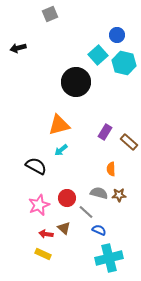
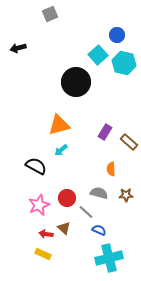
brown star: moved 7 px right
